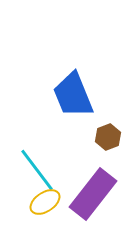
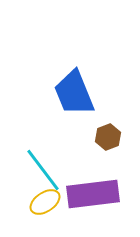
blue trapezoid: moved 1 px right, 2 px up
cyan line: moved 6 px right
purple rectangle: rotated 45 degrees clockwise
